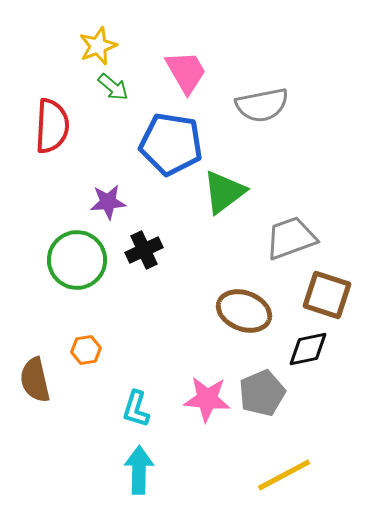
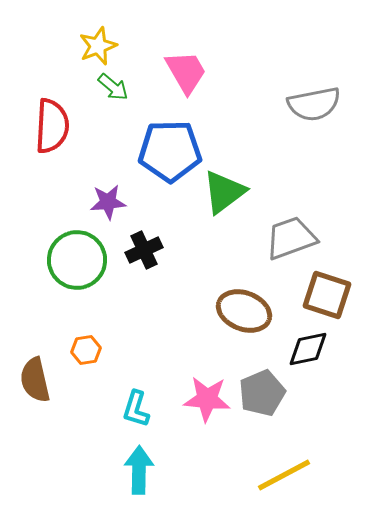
gray semicircle: moved 52 px right, 1 px up
blue pentagon: moved 1 px left, 7 px down; rotated 10 degrees counterclockwise
